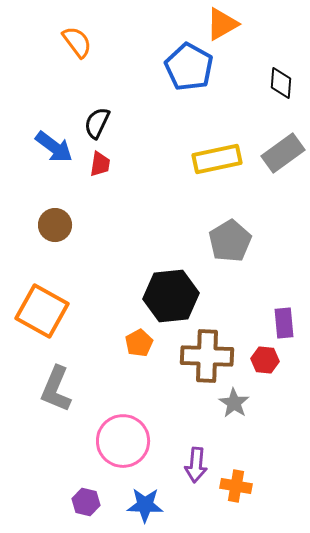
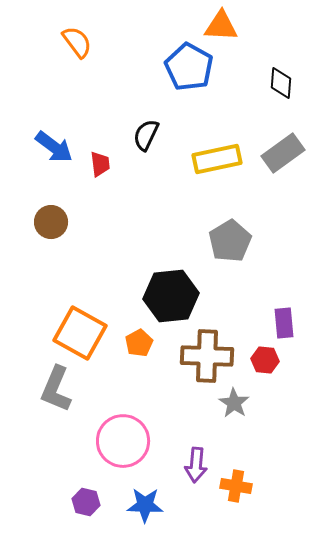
orange triangle: moved 1 px left, 2 px down; rotated 33 degrees clockwise
black semicircle: moved 49 px right, 12 px down
red trapezoid: rotated 16 degrees counterclockwise
brown circle: moved 4 px left, 3 px up
orange square: moved 38 px right, 22 px down
